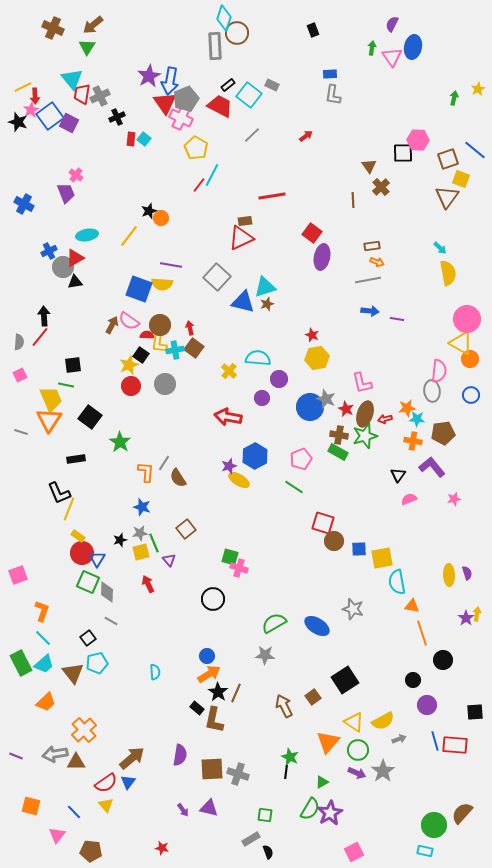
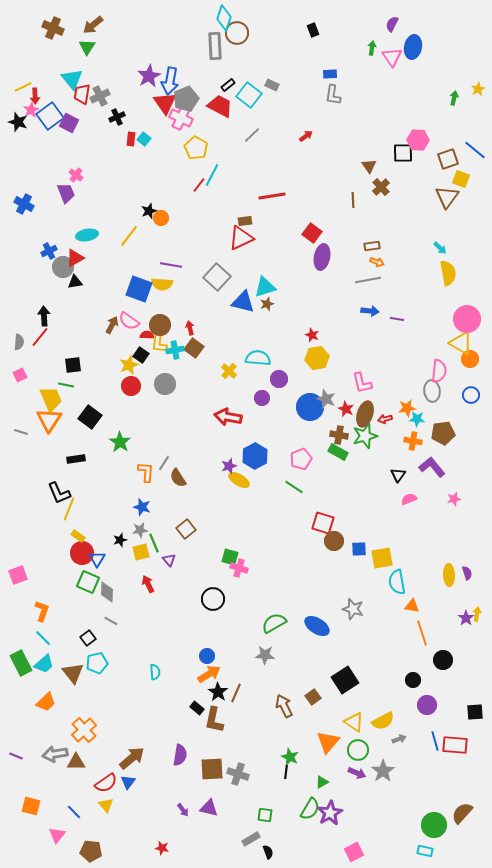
gray star at (140, 533): moved 3 px up
